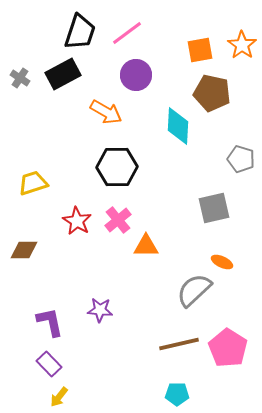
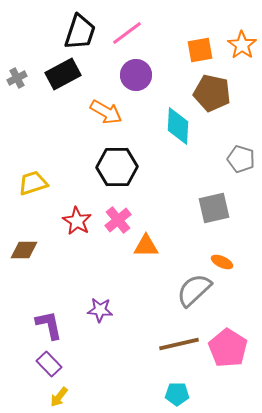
gray cross: moved 3 px left; rotated 30 degrees clockwise
purple L-shape: moved 1 px left, 3 px down
